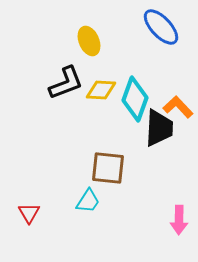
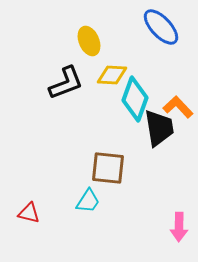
yellow diamond: moved 11 px right, 15 px up
black trapezoid: rotated 12 degrees counterclockwise
red triangle: rotated 45 degrees counterclockwise
pink arrow: moved 7 px down
